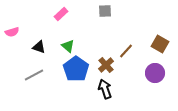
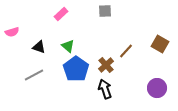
purple circle: moved 2 px right, 15 px down
